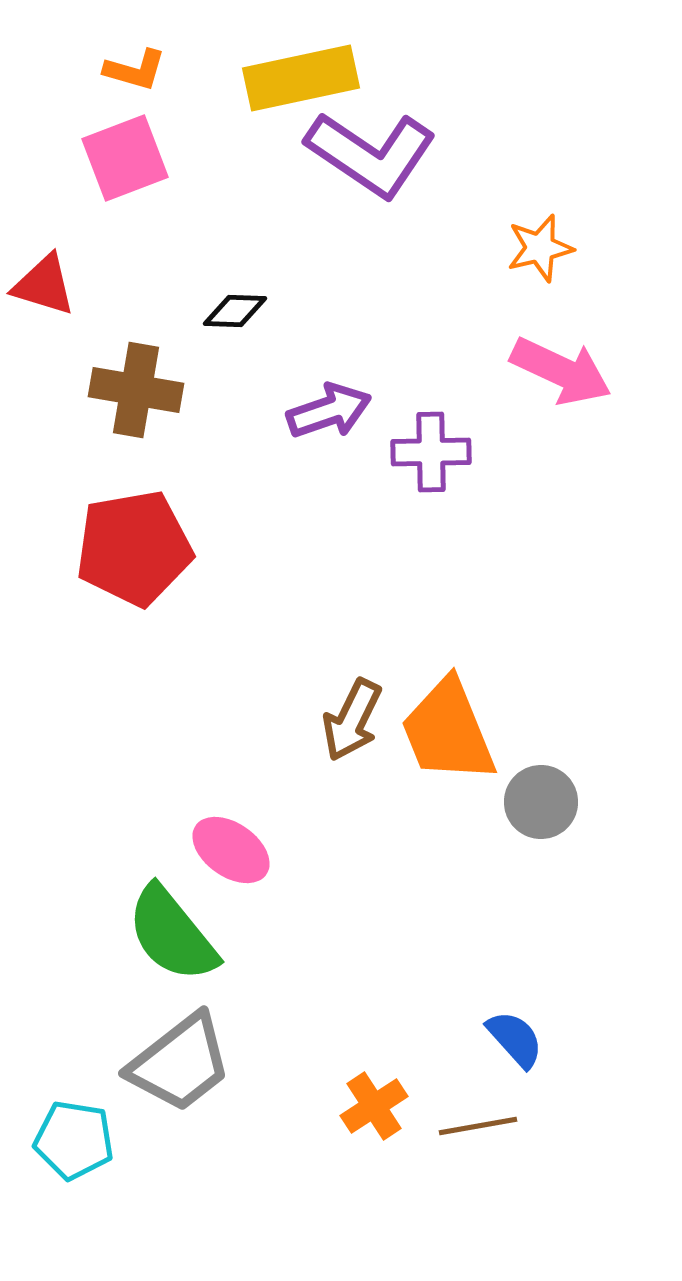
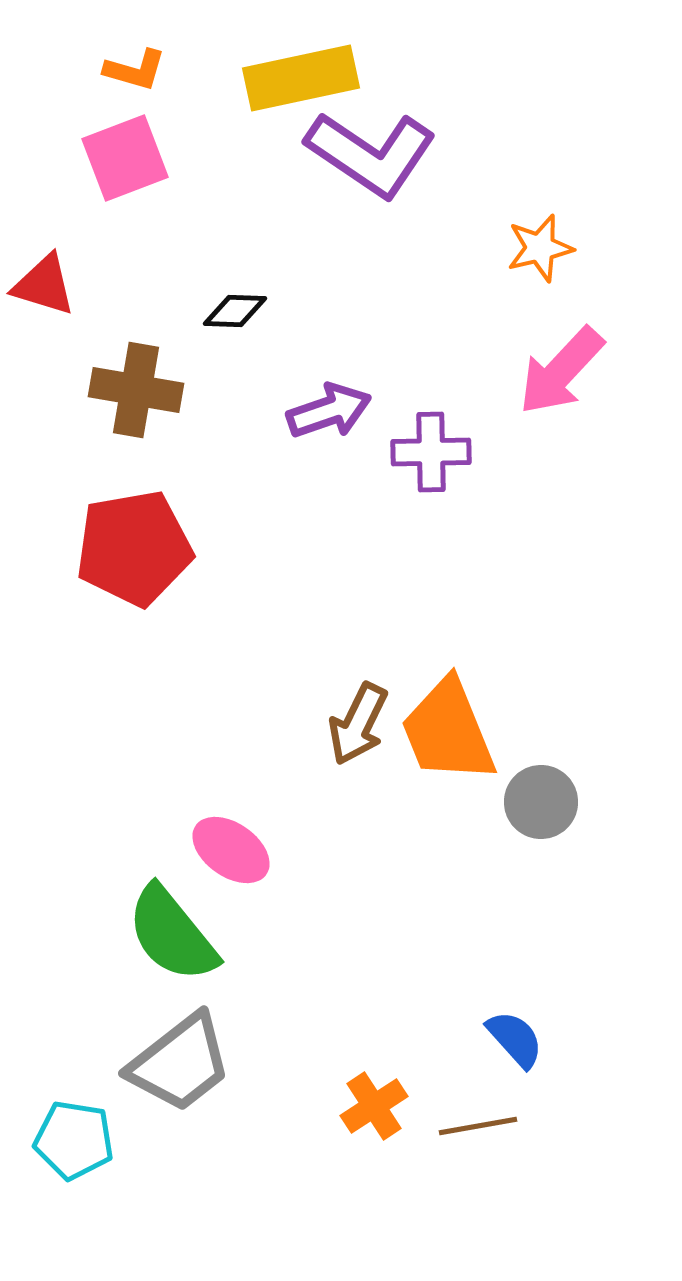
pink arrow: rotated 108 degrees clockwise
brown arrow: moved 6 px right, 4 px down
